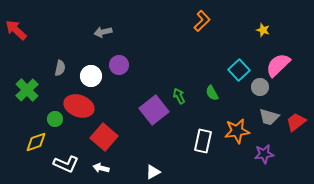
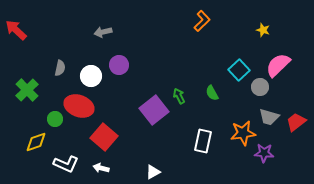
orange star: moved 6 px right, 2 px down
purple star: moved 1 px up; rotated 12 degrees clockwise
